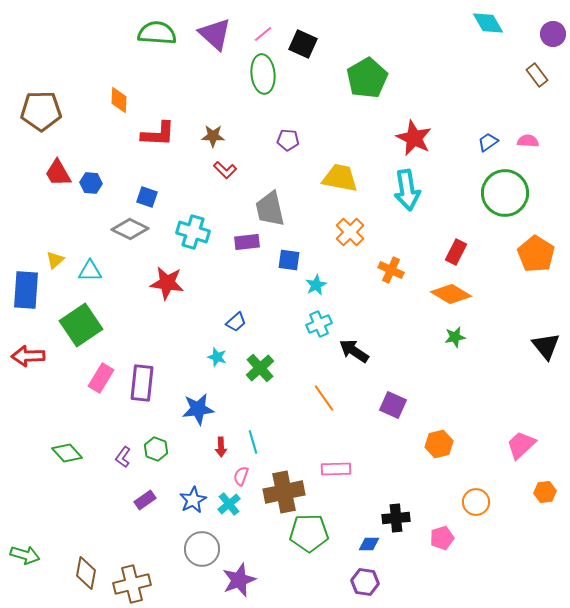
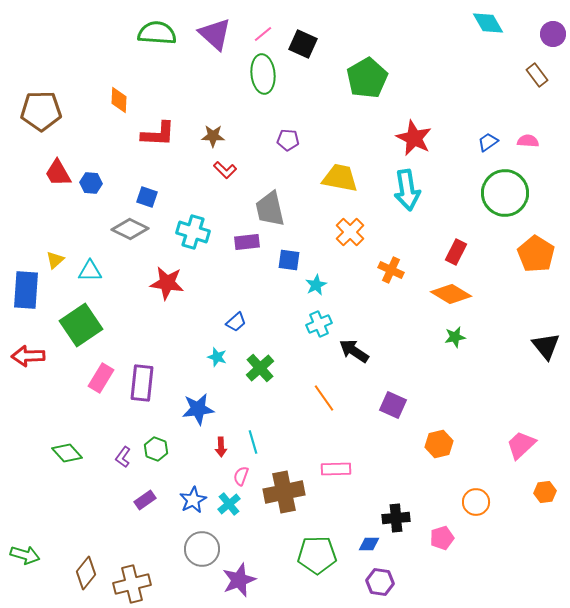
green pentagon at (309, 533): moved 8 px right, 22 px down
brown diamond at (86, 573): rotated 28 degrees clockwise
purple hexagon at (365, 582): moved 15 px right
